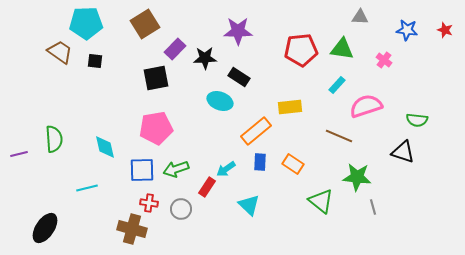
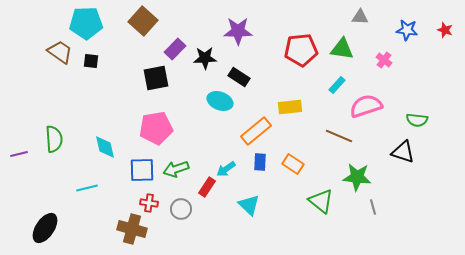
brown square at (145, 24): moved 2 px left, 3 px up; rotated 16 degrees counterclockwise
black square at (95, 61): moved 4 px left
